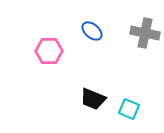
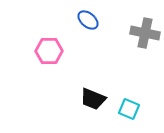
blue ellipse: moved 4 px left, 11 px up
